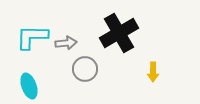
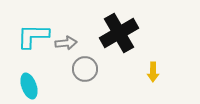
cyan L-shape: moved 1 px right, 1 px up
